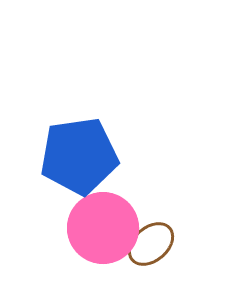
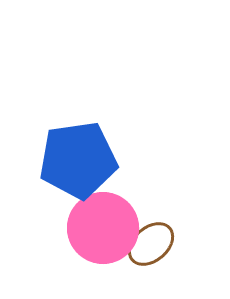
blue pentagon: moved 1 px left, 4 px down
